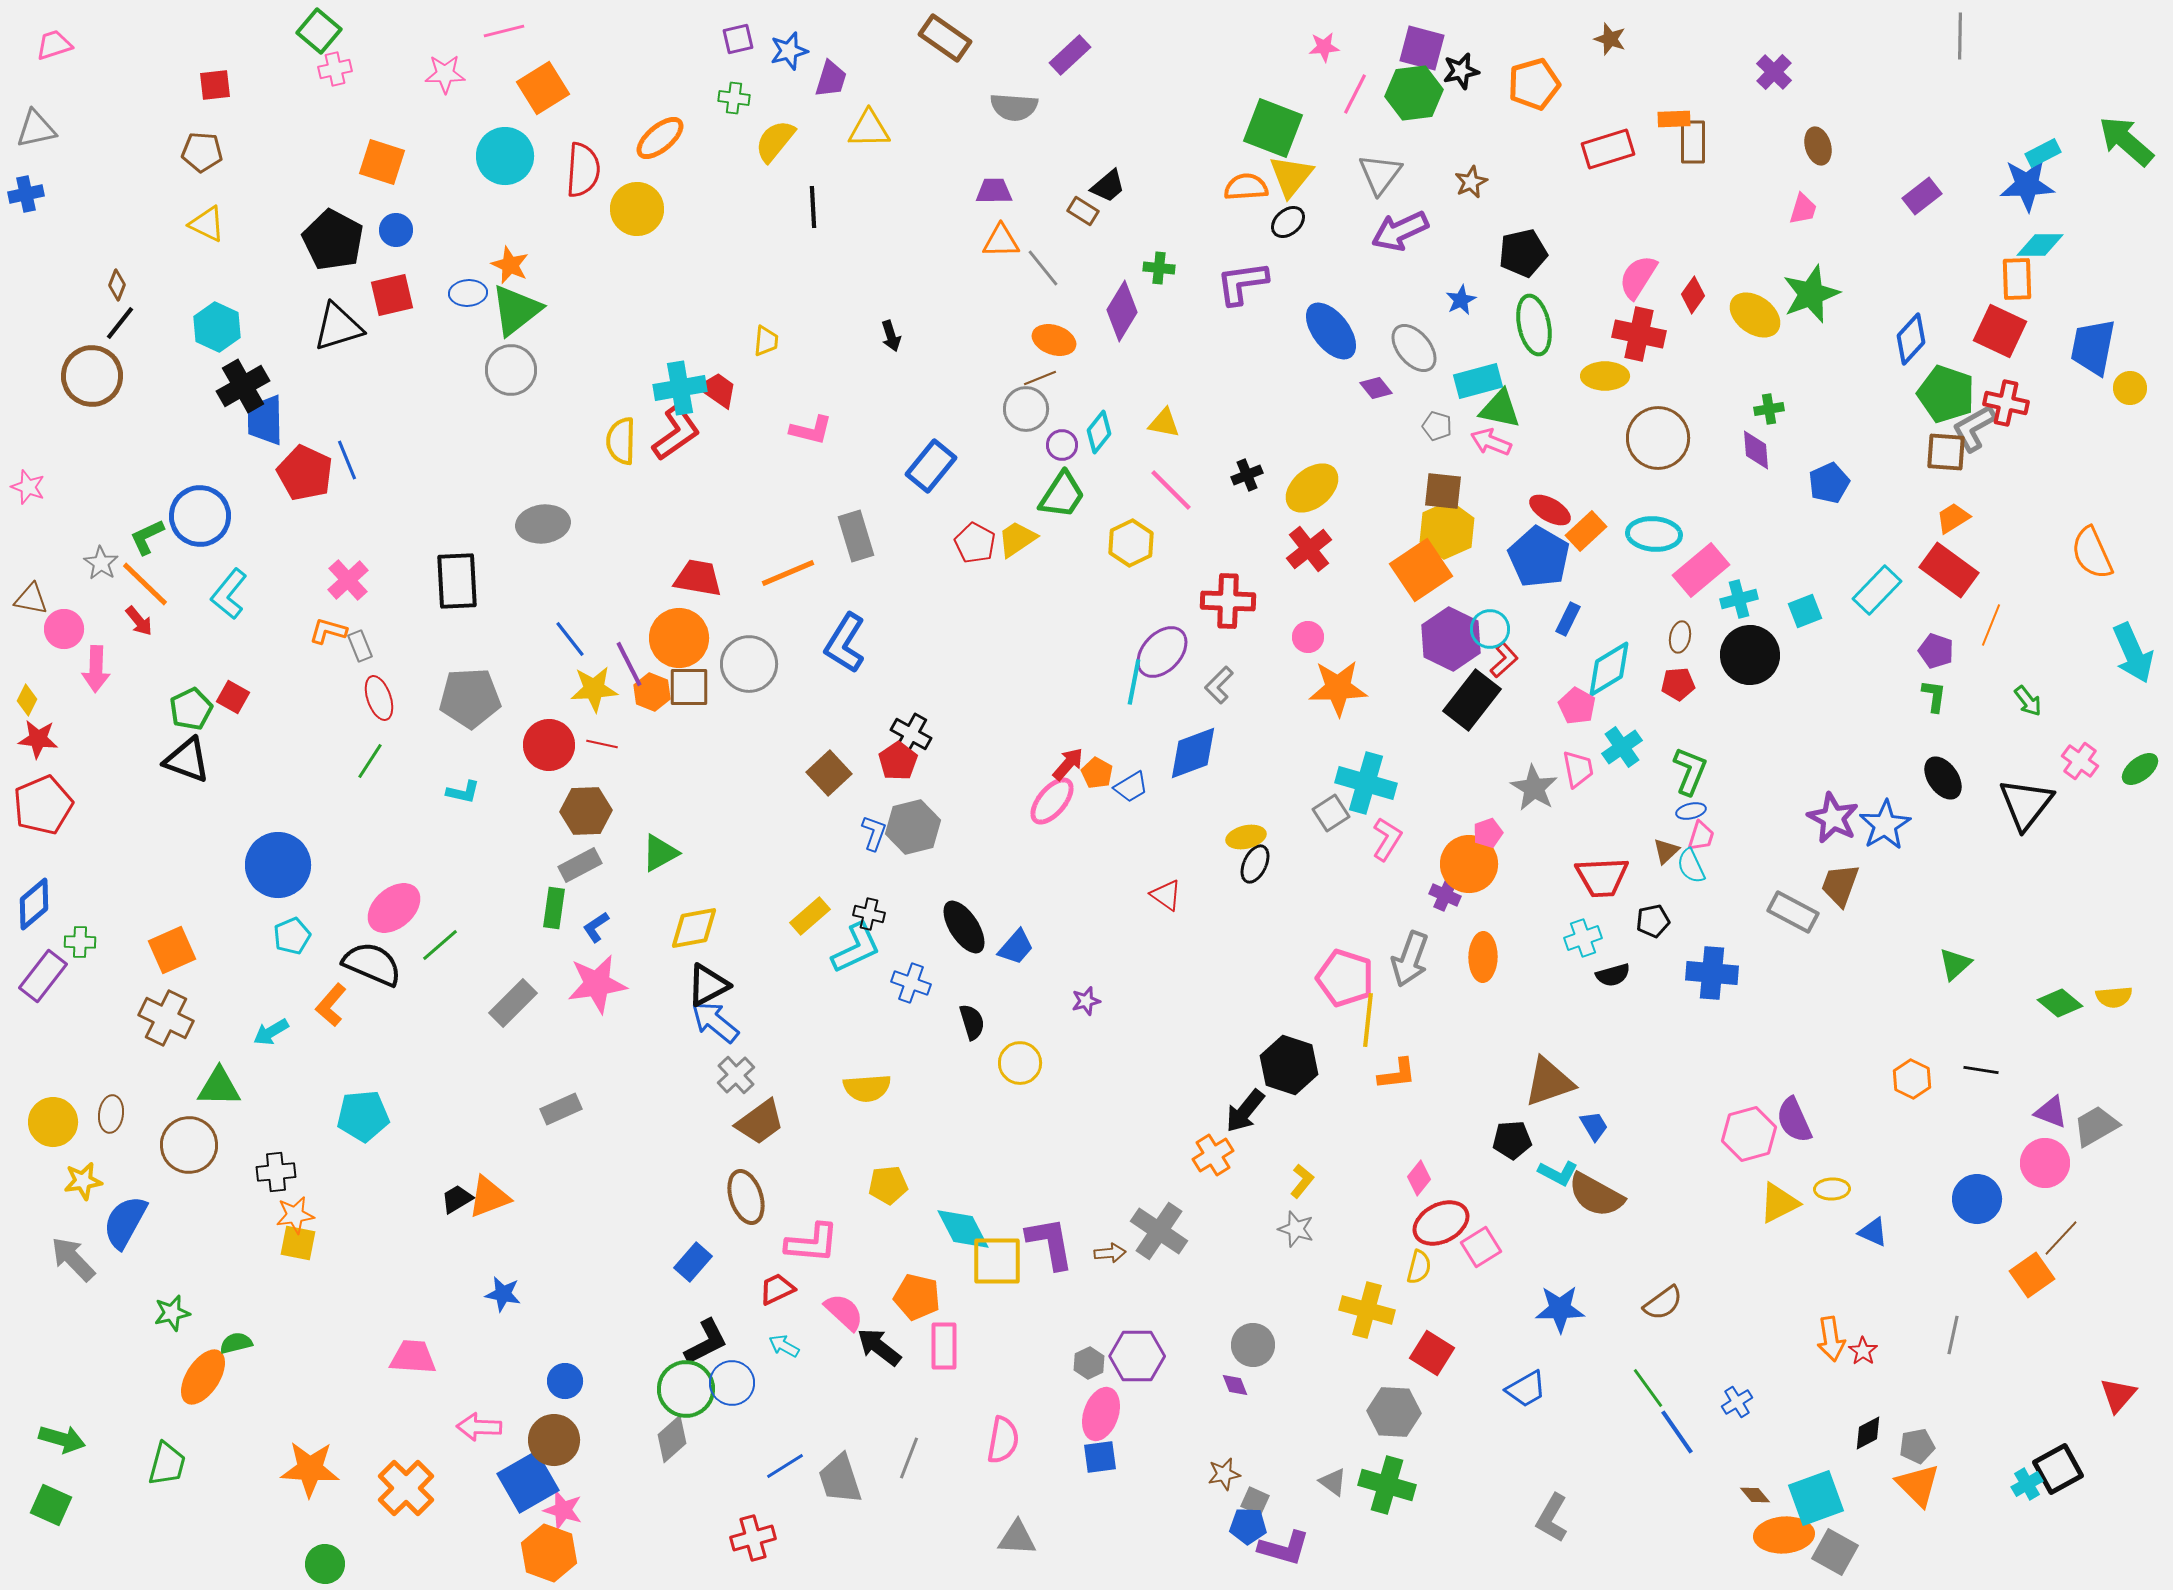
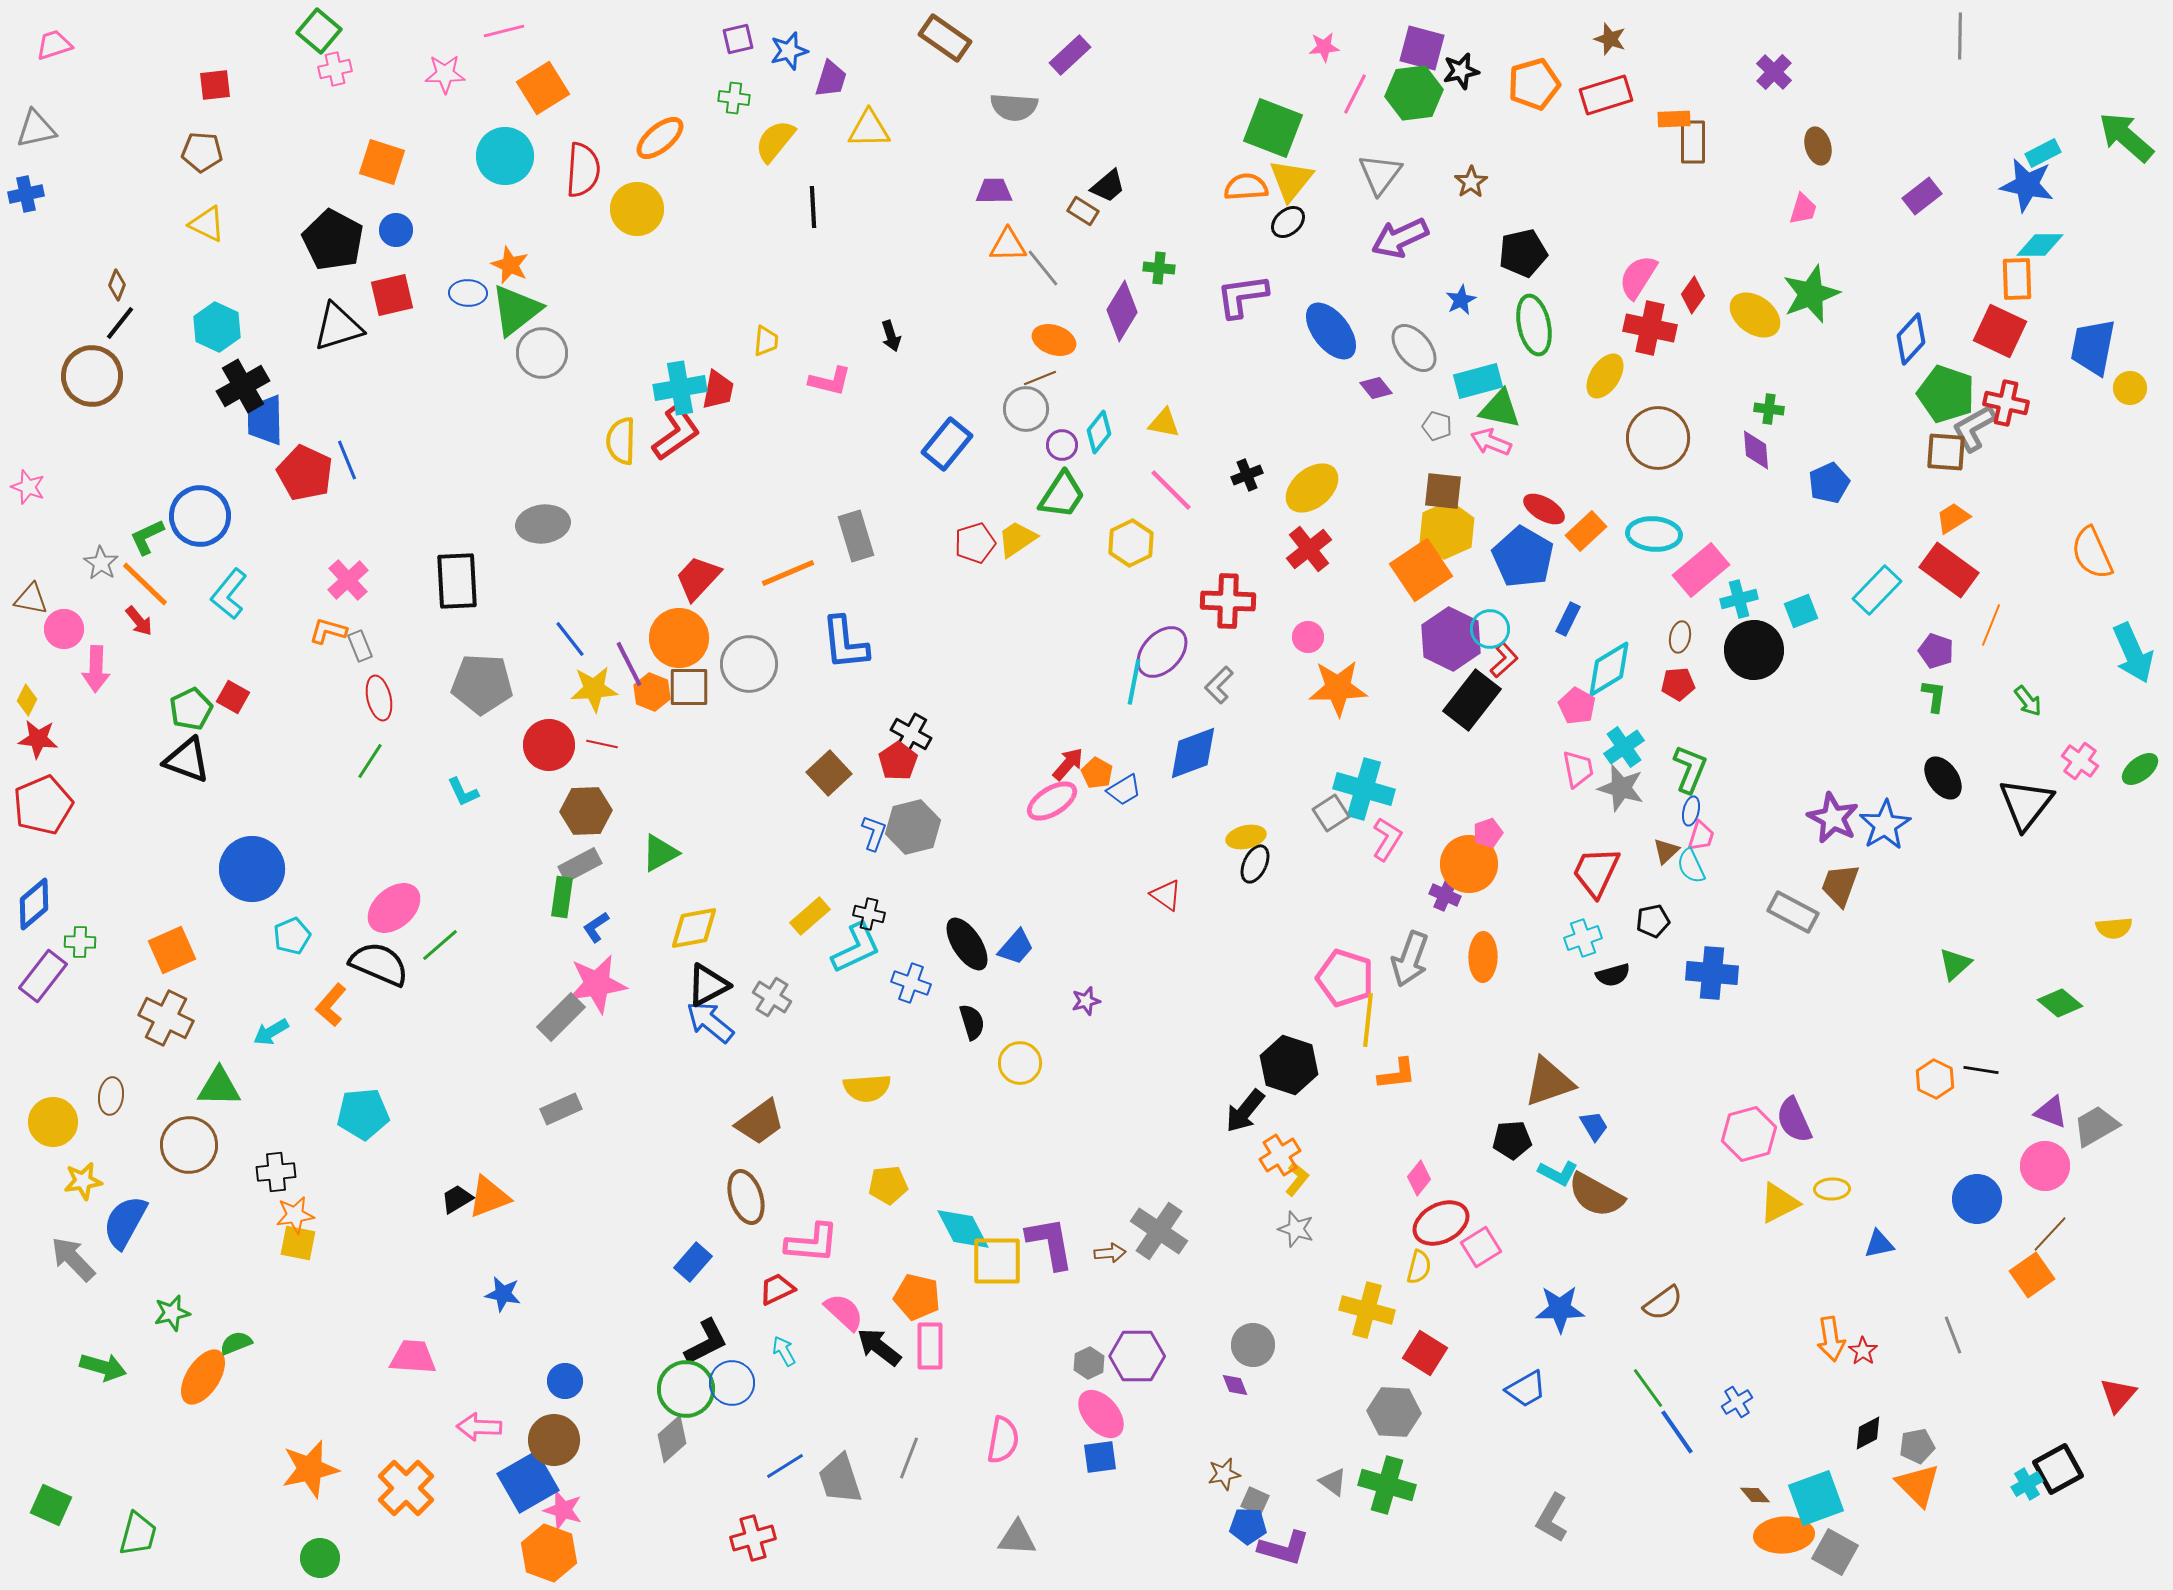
green arrow at (2126, 141): moved 4 px up
red rectangle at (1608, 149): moved 2 px left, 54 px up
yellow triangle at (1291, 176): moved 4 px down
brown star at (1471, 182): rotated 8 degrees counterclockwise
blue star at (2027, 185): rotated 14 degrees clockwise
purple arrow at (1400, 231): moved 7 px down
orange triangle at (1001, 241): moved 7 px right, 4 px down
purple L-shape at (1242, 283): moved 13 px down
blue ellipse at (468, 293): rotated 6 degrees clockwise
red cross at (1639, 334): moved 11 px right, 6 px up
gray circle at (511, 370): moved 31 px right, 17 px up
yellow ellipse at (1605, 376): rotated 57 degrees counterclockwise
red trapezoid at (718, 390): rotated 66 degrees clockwise
green cross at (1769, 409): rotated 16 degrees clockwise
pink L-shape at (811, 430): moved 19 px right, 49 px up
blue rectangle at (931, 466): moved 16 px right, 22 px up
red ellipse at (1550, 510): moved 6 px left, 1 px up
red pentagon at (975, 543): rotated 27 degrees clockwise
blue pentagon at (1539, 557): moved 16 px left
red trapezoid at (698, 578): rotated 57 degrees counterclockwise
cyan square at (1805, 611): moved 4 px left
blue L-shape at (845, 643): rotated 38 degrees counterclockwise
black circle at (1750, 655): moved 4 px right, 5 px up
red ellipse at (379, 698): rotated 6 degrees clockwise
gray pentagon at (470, 698): moved 12 px right, 14 px up; rotated 6 degrees clockwise
cyan cross at (1622, 747): moved 2 px right
green L-shape at (1690, 771): moved 2 px up
cyan cross at (1366, 783): moved 2 px left, 6 px down
blue trapezoid at (1131, 787): moved 7 px left, 3 px down
gray star at (1534, 788): moved 87 px right; rotated 15 degrees counterclockwise
cyan L-shape at (463, 792): rotated 52 degrees clockwise
pink ellipse at (1052, 801): rotated 18 degrees clockwise
blue ellipse at (1691, 811): rotated 64 degrees counterclockwise
blue circle at (278, 865): moved 26 px left, 4 px down
red trapezoid at (1602, 877): moved 6 px left, 5 px up; rotated 118 degrees clockwise
green rectangle at (554, 908): moved 8 px right, 11 px up
black ellipse at (964, 927): moved 3 px right, 17 px down
black semicircle at (372, 964): moved 7 px right
yellow semicircle at (2114, 997): moved 69 px up
gray rectangle at (513, 1003): moved 48 px right, 14 px down
blue arrow at (715, 1022): moved 5 px left
gray cross at (736, 1075): moved 36 px right, 78 px up; rotated 15 degrees counterclockwise
orange hexagon at (1912, 1079): moved 23 px right
brown ellipse at (111, 1114): moved 18 px up
cyan pentagon at (363, 1116): moved 2 px up
orange cross at (1213, 1155): moved 67 px right
pink circle at (2045, 1163): moved 3 px down
yellow L-shape at (1302, 1181): moved 5 px left, 2 px up
blue triangle at (1873, 1232): moved 6 px right, 12 px down; rotated 36 degrees counterclockwise
brown line at (2061, 1238): moved 11 px left, 4 px up
gray line at (1953, 1335): rotated 33 degrees counterclockwise
green semicircle at (236, 1343): rotated 8 degrees counterclockwise
cyan arrow at (784, 1346): moved 5 px down; rotated 32 degrees clockwise
pink rectangle at (944, 1346): moved 14 px left
red square at (1432, 1353): moved 7 px left
pink ellipse at (1101, 1414): rotated 60 degrees counterclockwise
green arrow at (62, 1439): moved 41 px right, 72 px up
green trapezoid at (167, 1464): moved 29 px left, 70 px down
orange star at (310, 1469): rotated 16 degrees counterclockwise
green circle at (325, 1564): moved 5 px left, 6 px up
